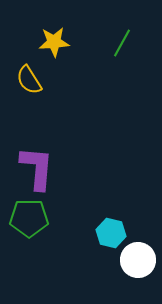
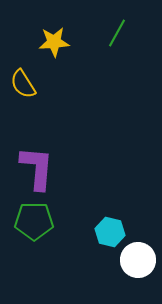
green line: moved 5 px left, 10 px up
yellow semicircle: moved 6 px left, 4 px down
green pentagon: moved 5 px right, 3 px down
cyan hexagon: moved 1 px left, 1 px up
